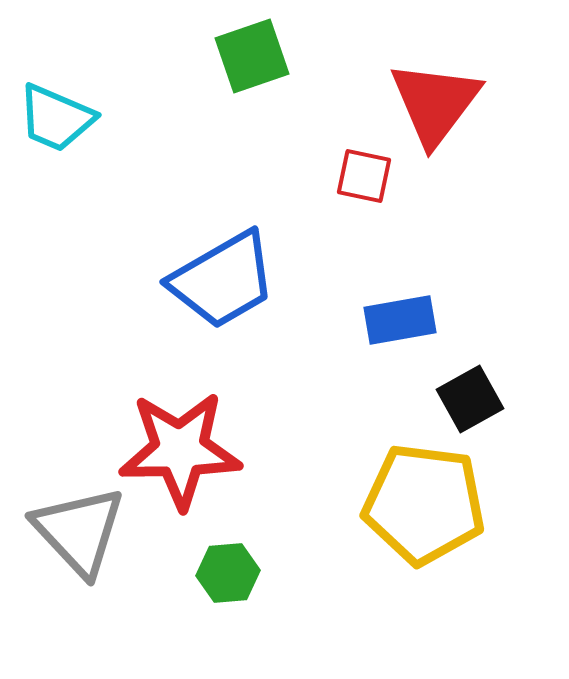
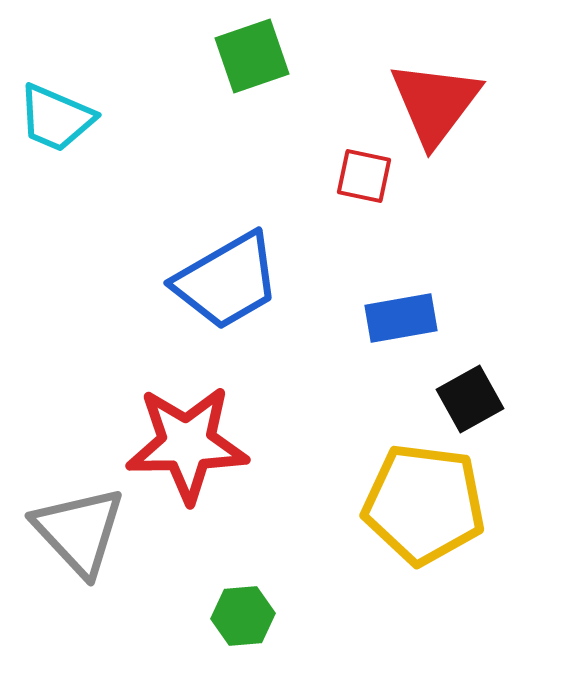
blue trapezoid: moved 4 px right, 1 px down
blue rectangle: moved 1 px right, 2 px up
red star: moved 7 px right, 6 px up
green hexagon: moved 15 px right, 43 px down
